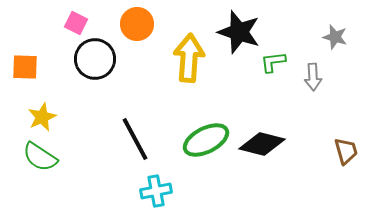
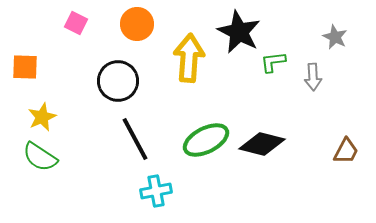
black star: rotated 9 degrees clockwise
gray star: rotated 10 degrees clockwise
black circle: moved 23 px right, 22 px down
brown trapezoid: rotated 44 degrees clockwise
